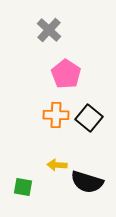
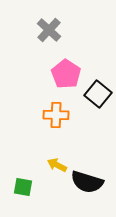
black square: moved 9 px right, 24 px up
yellow arrow: rotated 24 degrees clockwise
